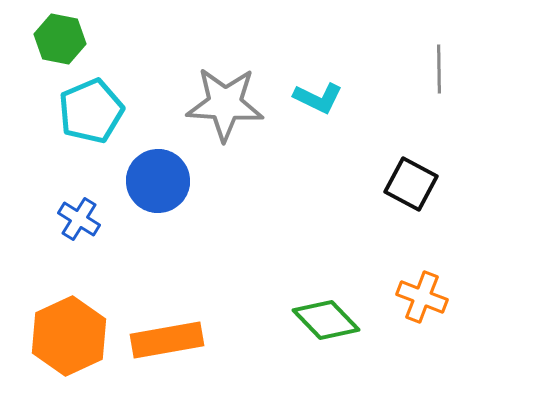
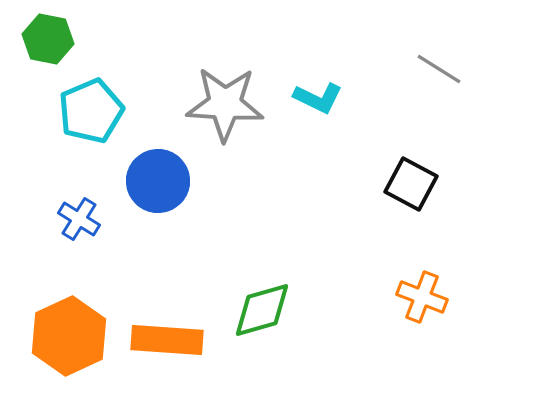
green hexagon: moved 12 px left
gray line: rotated 57 degrees counterclockwise
green diamond: moved 64 px left, 10 px up; rotated 62 degrees counterclockwise
orange rectangle: rotated 14 degrees clockwise
